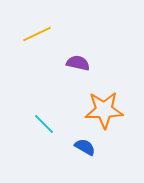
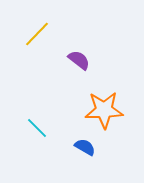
yellow line: rotated 20 degrees counterclockwise
purple semicircle: moved 1 px right, 3 px up; rotated 25 degrees clockwise
cyan line: moved 7 px left, 4 px down
